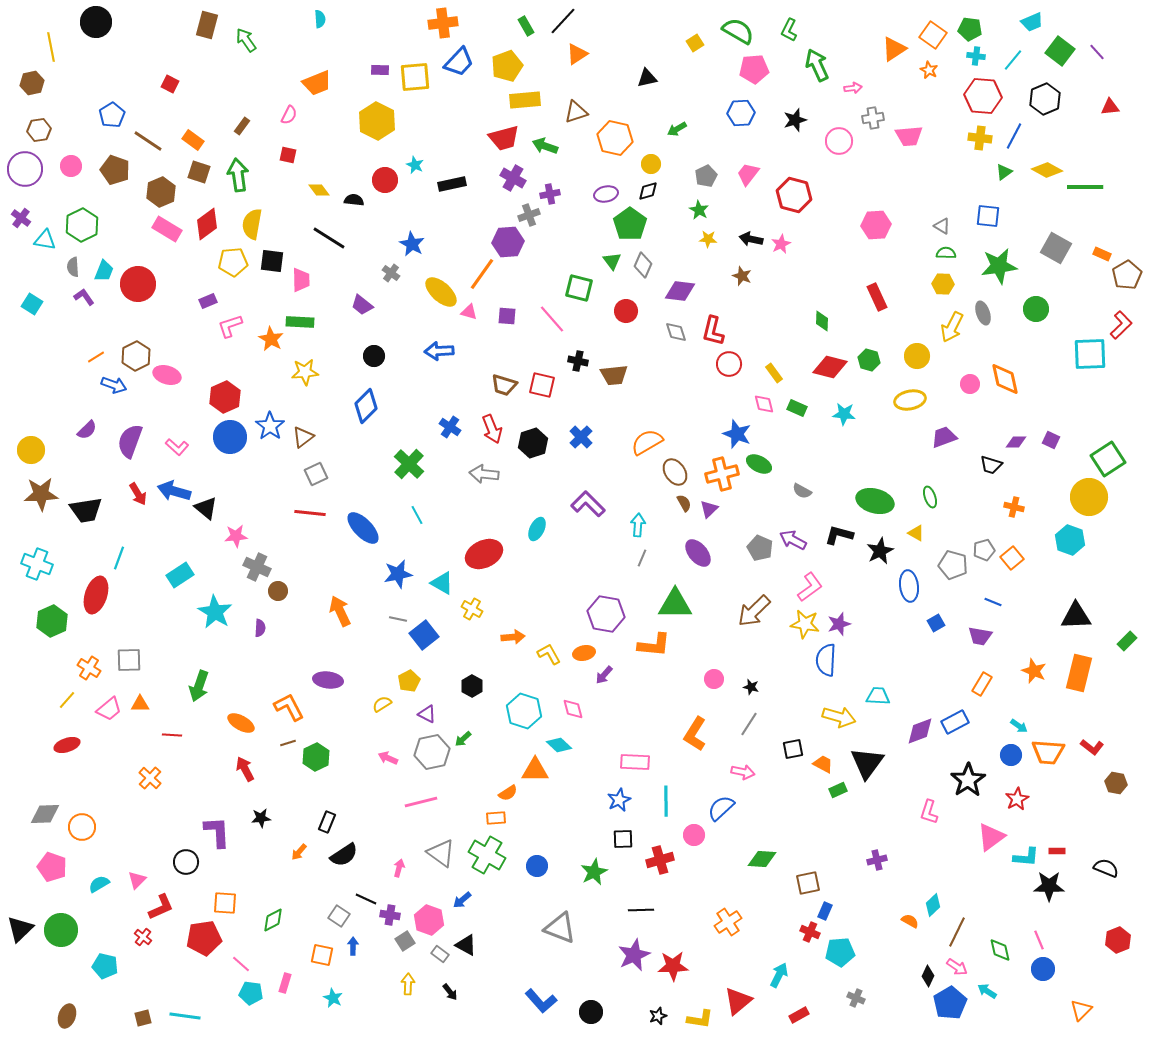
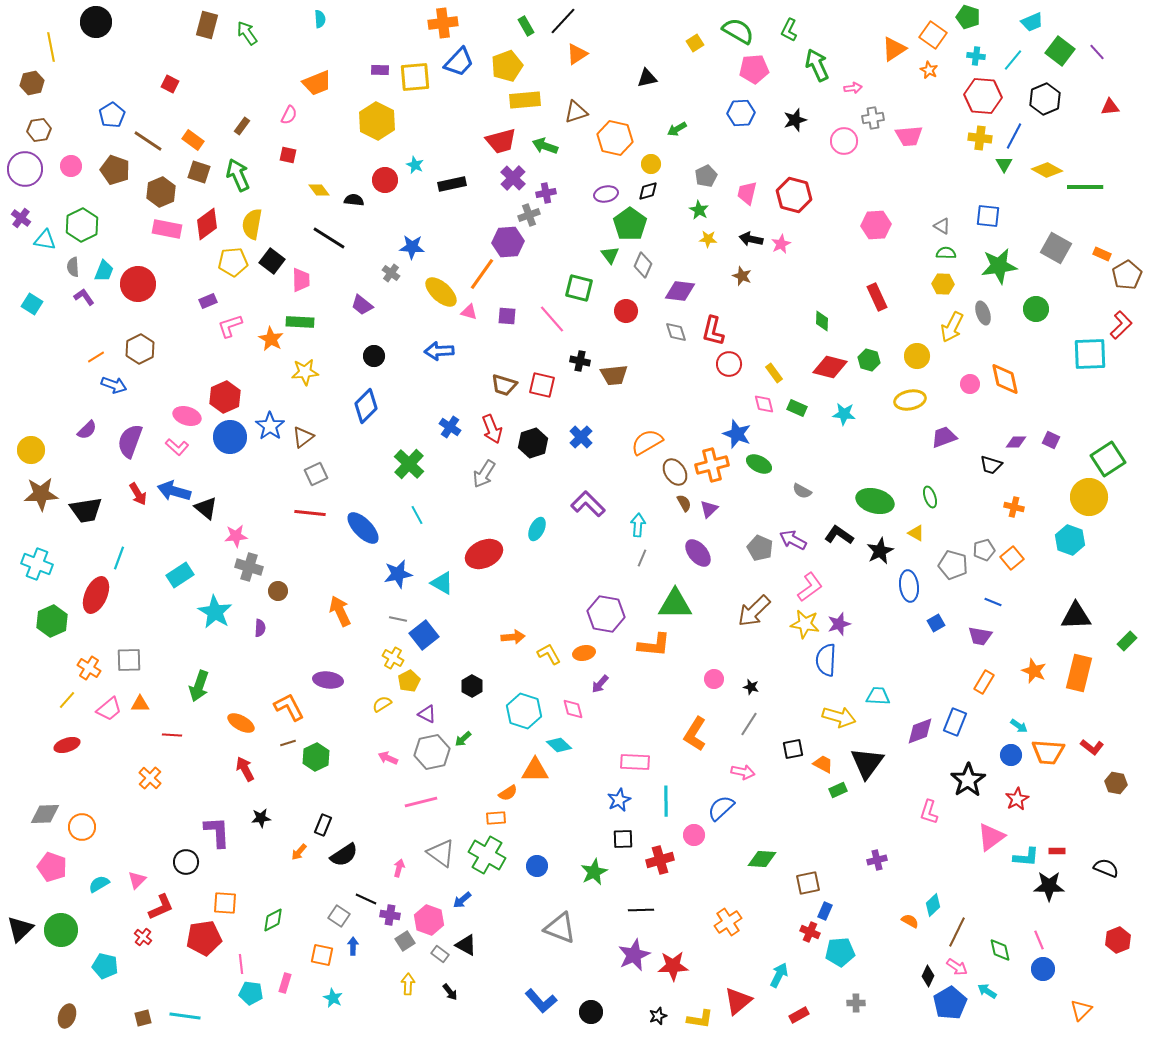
green pentagon at (970, 29): moved 2 px left, 12 px up; rotated 10 degrees clockwise
green arrow at (246, 40): moved 1 px right, 7 px up
red trapezoid at (504, 138): moved 3 px left, 3 px down
pink circle at (839, 141): moved 5 px right
green triangle at (1004, 172): moved 8 px up; rotated 24 degrees counterclockwise
pink trapezoid at (748, 174): moved 1 px left, 19 px down; rotated 25 degrees counterclockwise
green arrow at (238, 175): rotated 16 degrees counterclockwise
purple cross at (513, 178): rotated 15 degrees clockwise
purple cross at (550, 194): moved 4 px left, 1 px up
pink rectangle at (167, 229): rotated 20 degrees counterclockwise
blue star at (412, 244): moved 3 px down; rotated 25 degrees counterclockwise
black square at (272, 261): rotated 30 degrees clockwise
green triangle at (612, 261): moved 2 px left, 6 px up
brown hexagon at (136, 356): moved 4 px right, 7 px up
black cross at (578, 361): moved 2 px right
pink ellipse at (167, 375): moved 20 px right, 41 px down
gray arrow at (484, 474): rotated 64 degrees counterclockwise
orange cross at (722, 474): moved 10 px left, 9 px up
black L-shape at (839, 535): rotated 20 degrees clockwise
gray cross at (257, 567): moved 8 px left; rotated 8 degrees counterclockwise
red ellipse at (96, 595): rotated 6 degrees clockwise
yellow cross at (472, 609): moved 79 px left, 49 px down
purple arrow at (604, 675): moved 4 px left, 9 px down
orange rectangle at (982, 684): moved 2 px right, 2 px up
blue rectangle at (955, 722): rotated 40 degrees counterclockwise
black rectangle at (327, 822): moved 4 px left, 3 px down
pink line at (241, 964): rotated 42 degrees clockwise
gray cross at (856, 998): moved 5 px down; rotated 24 degrees counterclockwise
